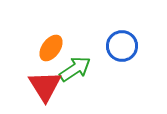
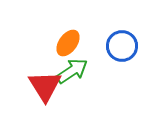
orange ellipse: moved 17 px right, 5 px up
green arrow: moved 3 px left, 2 px down
